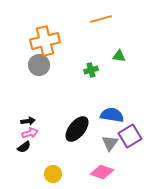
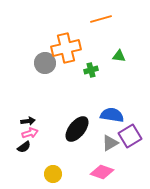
orange cross: moved 21 px right, 7 px down
gray circle: moved 6 px right, 2 px up
gray triangle: rotated 24 degrees clockwise
